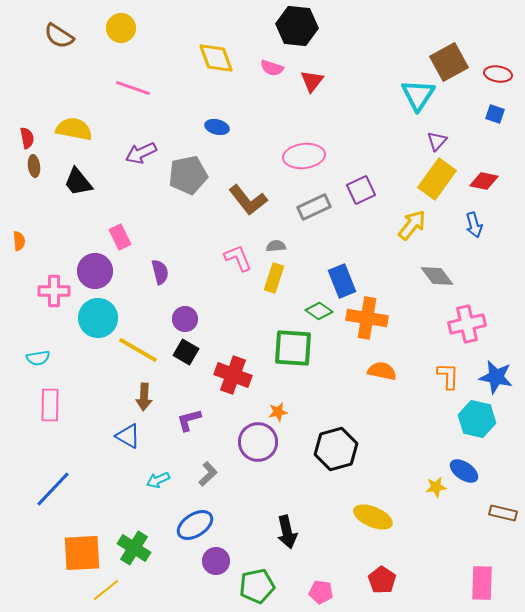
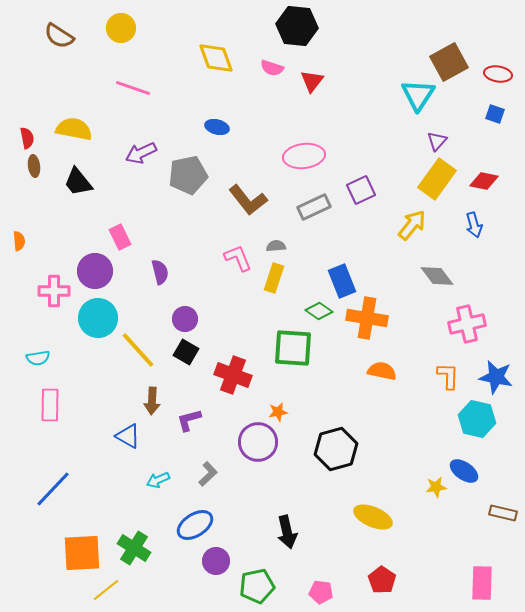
yellow line at (138, 350): rotated 18 degrees clockwise
brown arrow at (144, 397): moved 8 px right, 4 px down
